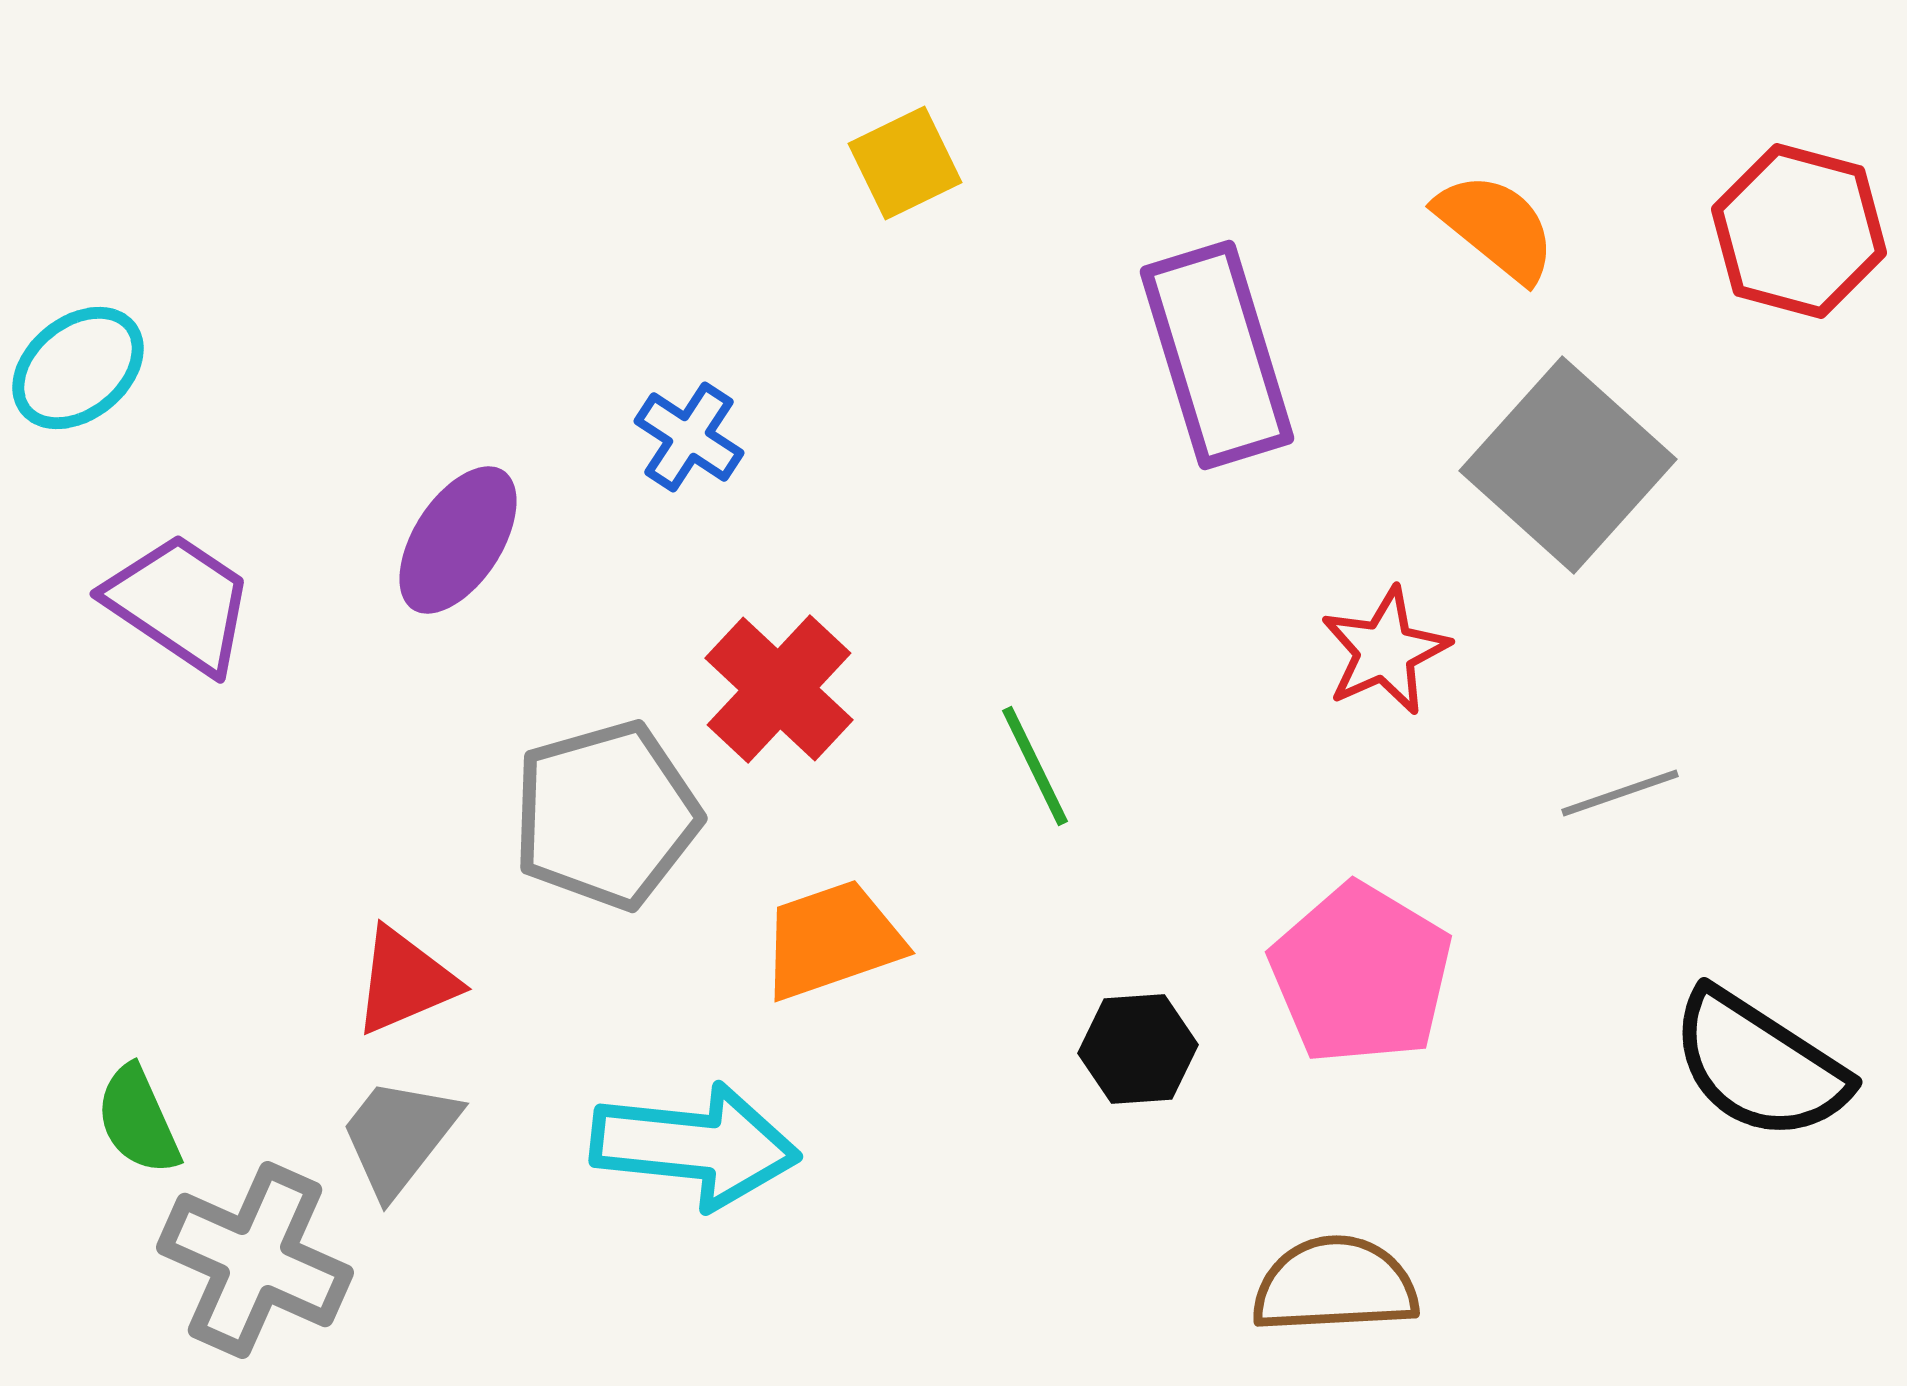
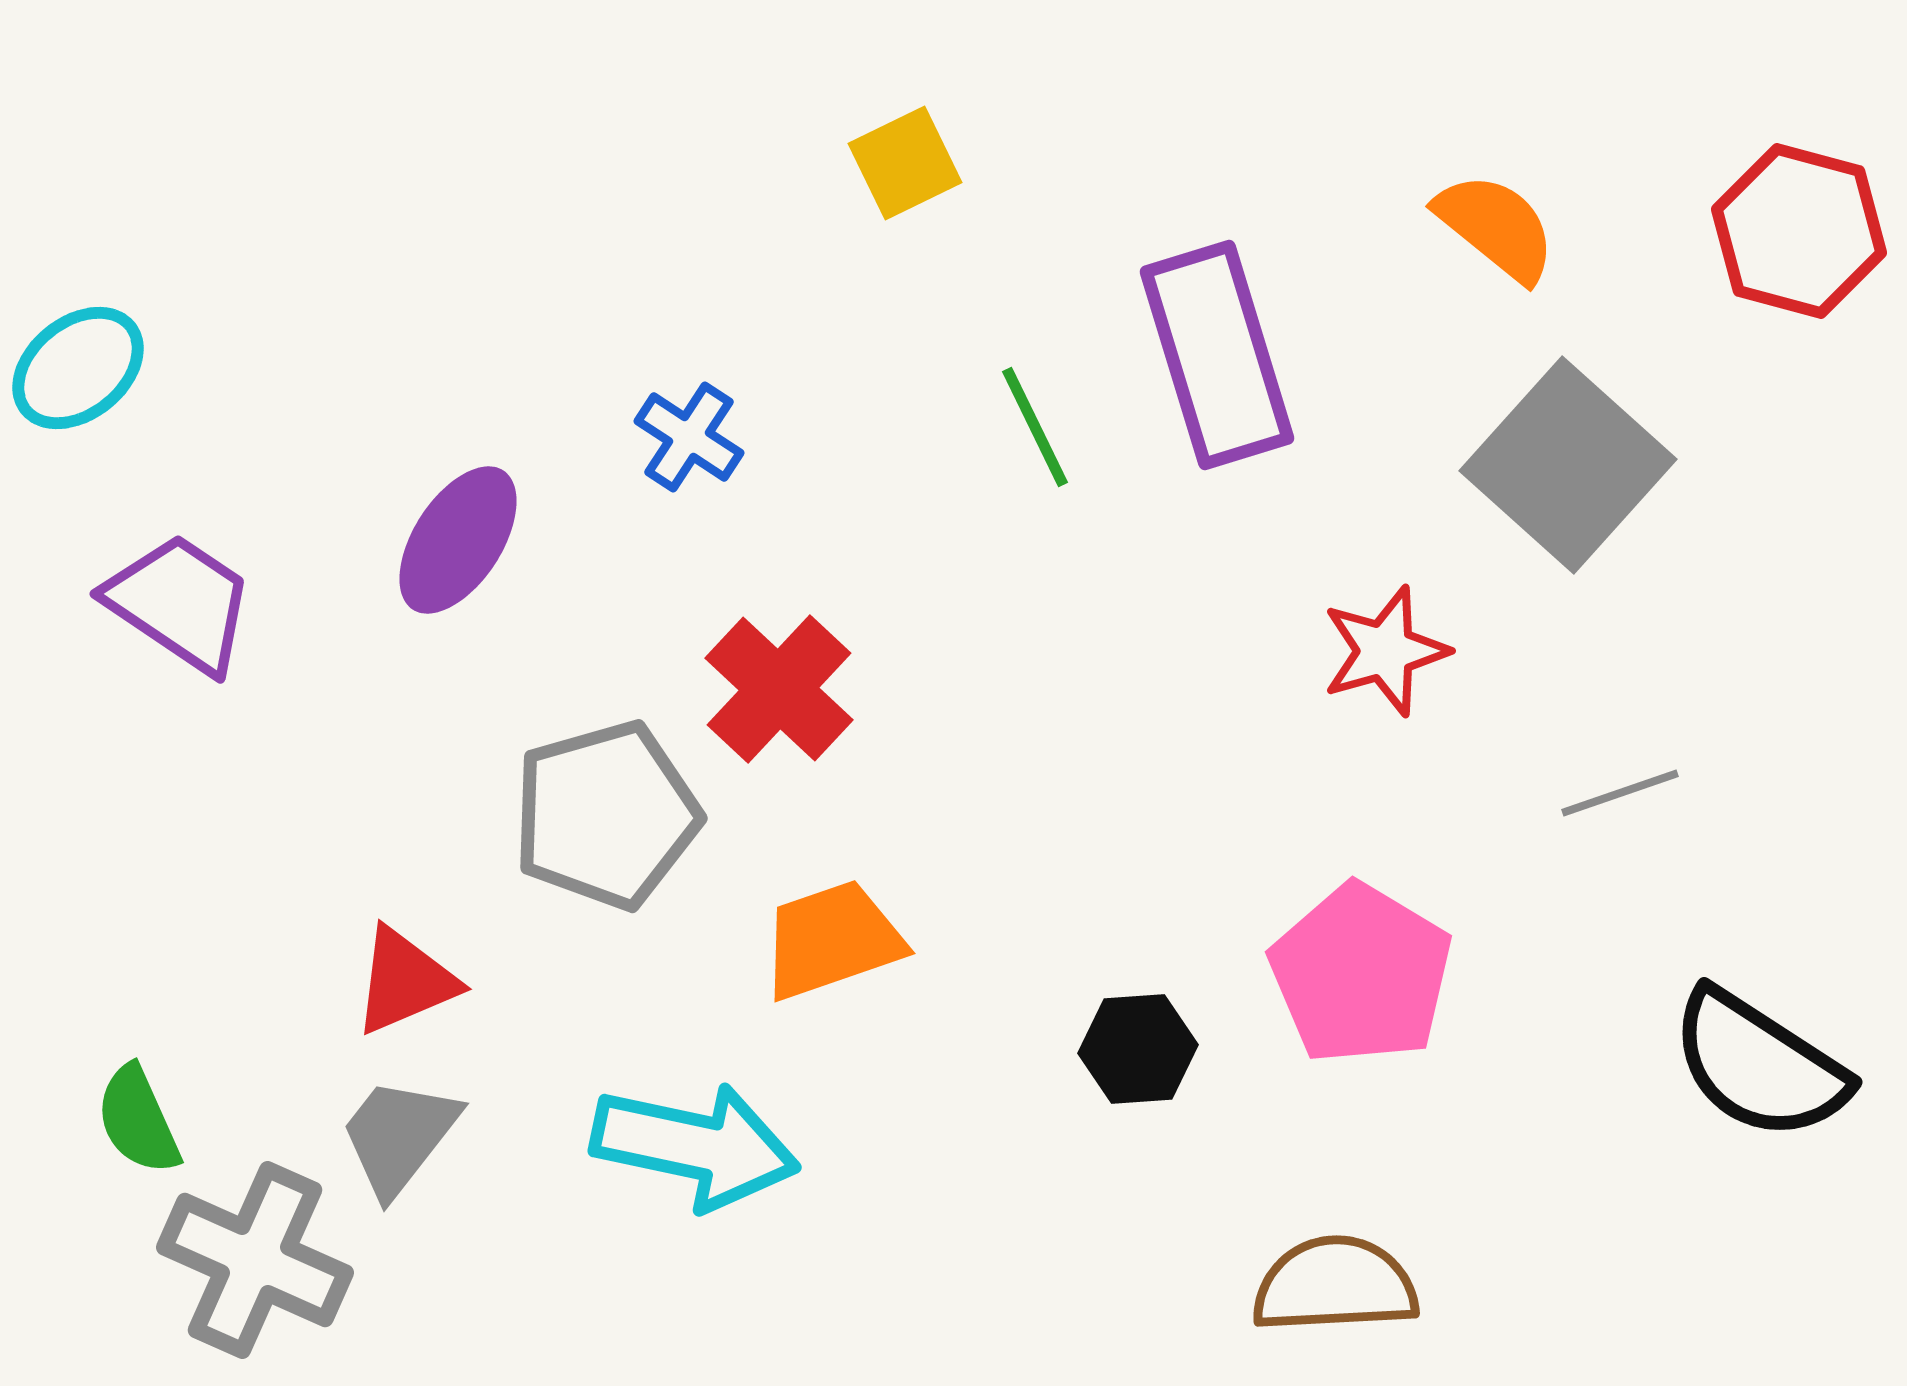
red star: rotated 8 degrees clockwise
green line: moved 339 px up
cyan arrow: rotated 6 degrees clockwise
